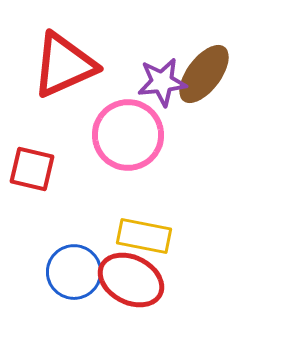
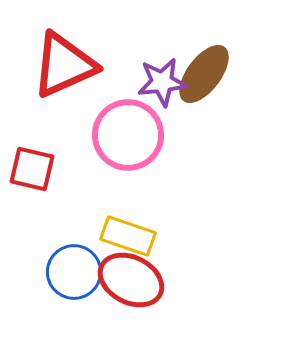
yellow rectangle: moved 16 px left; rotated 8 degrees clockwise
